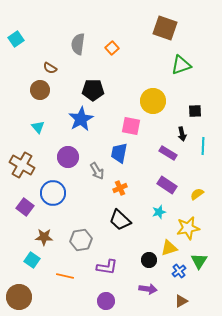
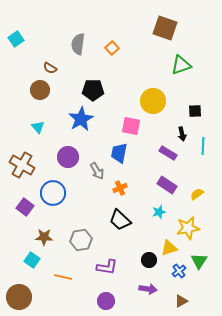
orange line at (65, 276): moved 2 px left, 1 px down
